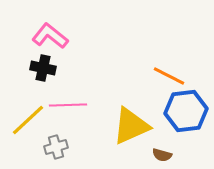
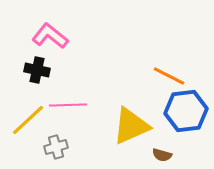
black cross: moved 6 px left, 2 px down
